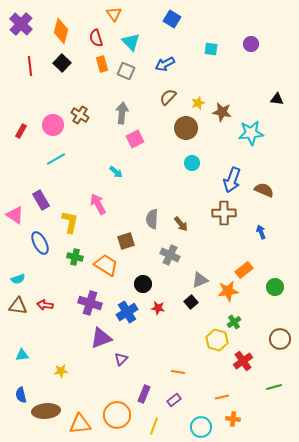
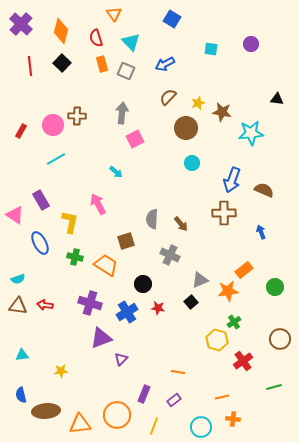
brown cross at (80, 115): moved 3 px left, 1 px down; rotated 30 degrees counterclockwise
